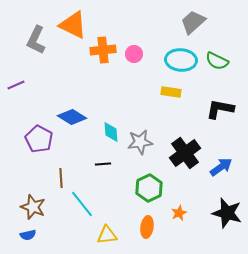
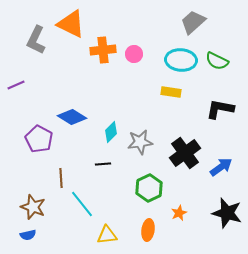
orange triangle: moved 2 px left, 1 px up
cyan diamond: rotated 50 degrees clockwise
orange ellipse: moved 1 px right, 3 px down
